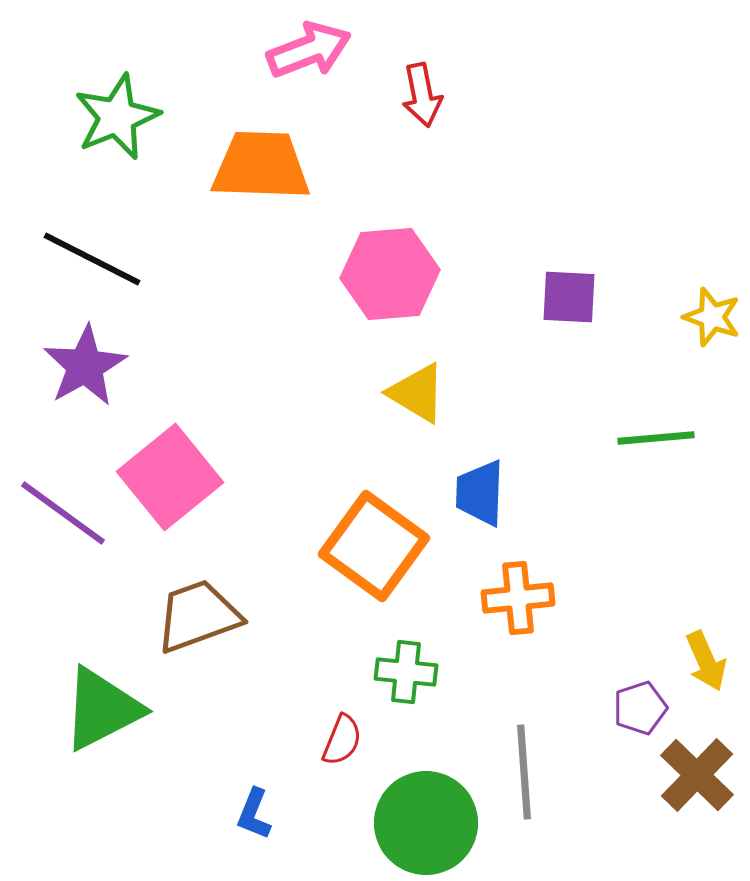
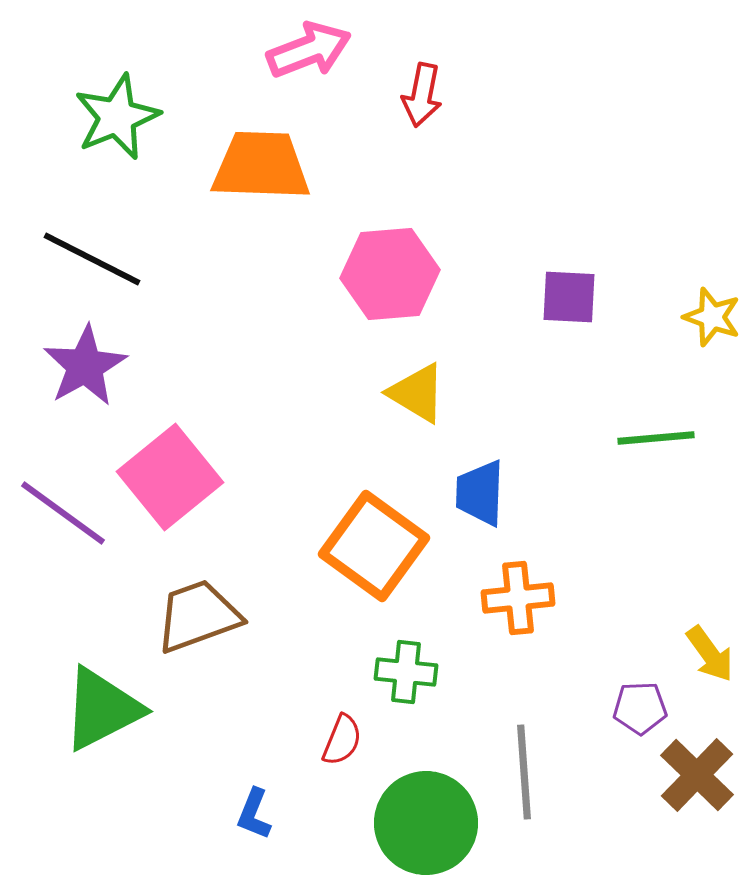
red arrow: rotated 22 degrees clockwise
yellow arrow: moved 4 px right, 7 px up; rotated 12 degrees counterclockwise
purple pentagon: rotated 16 degrees clockwise
